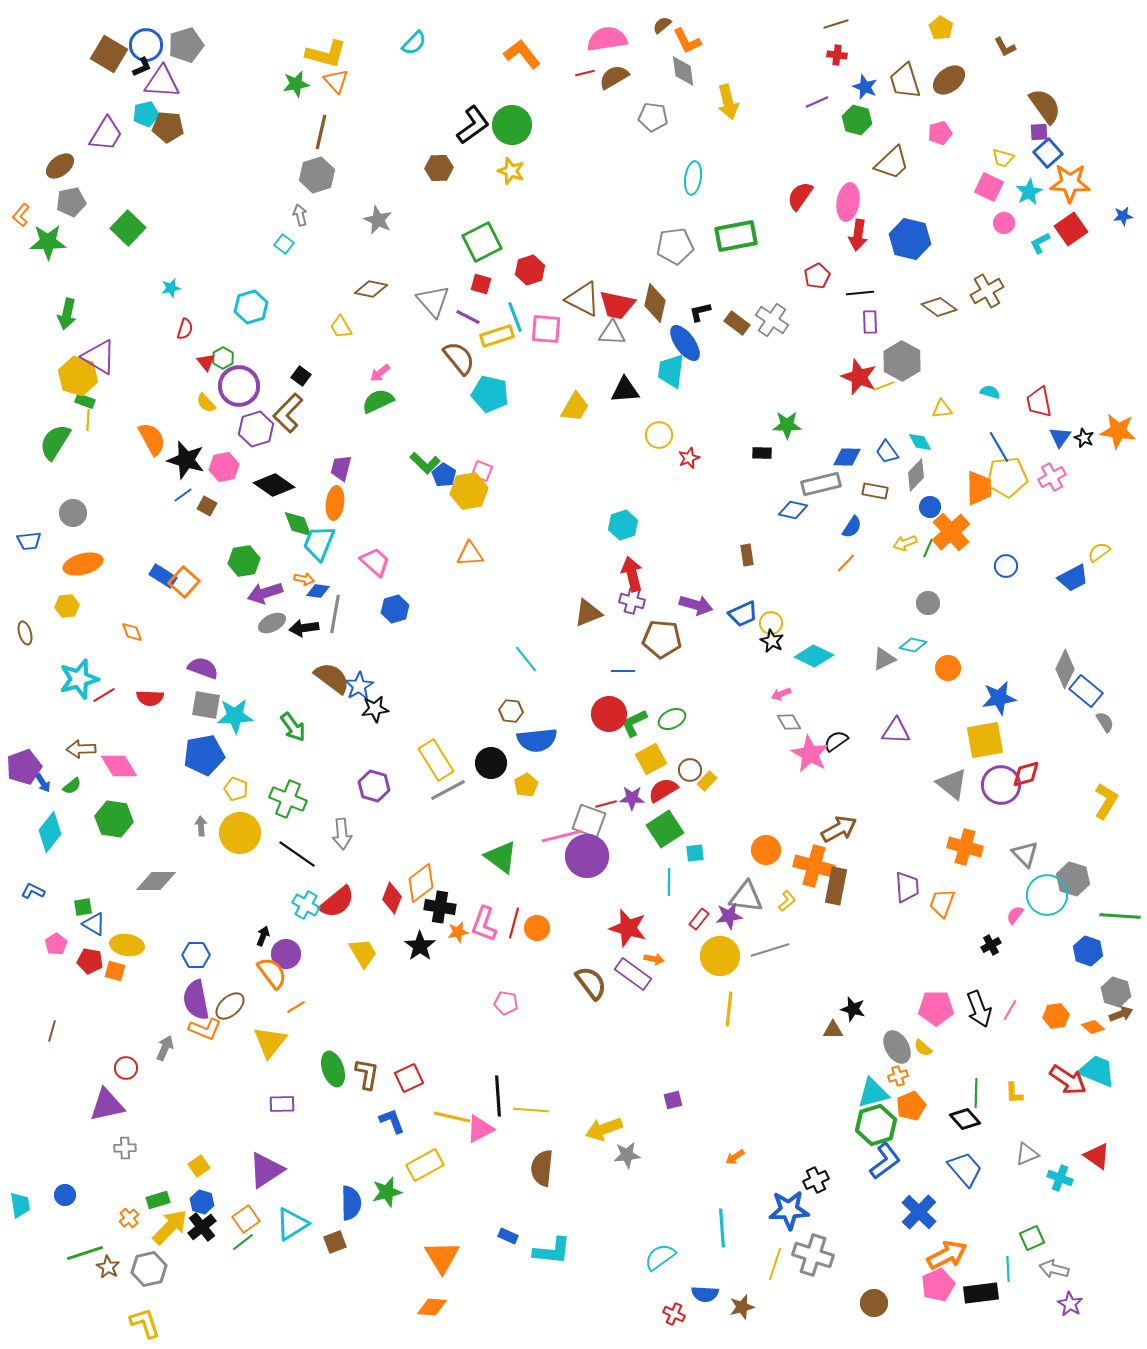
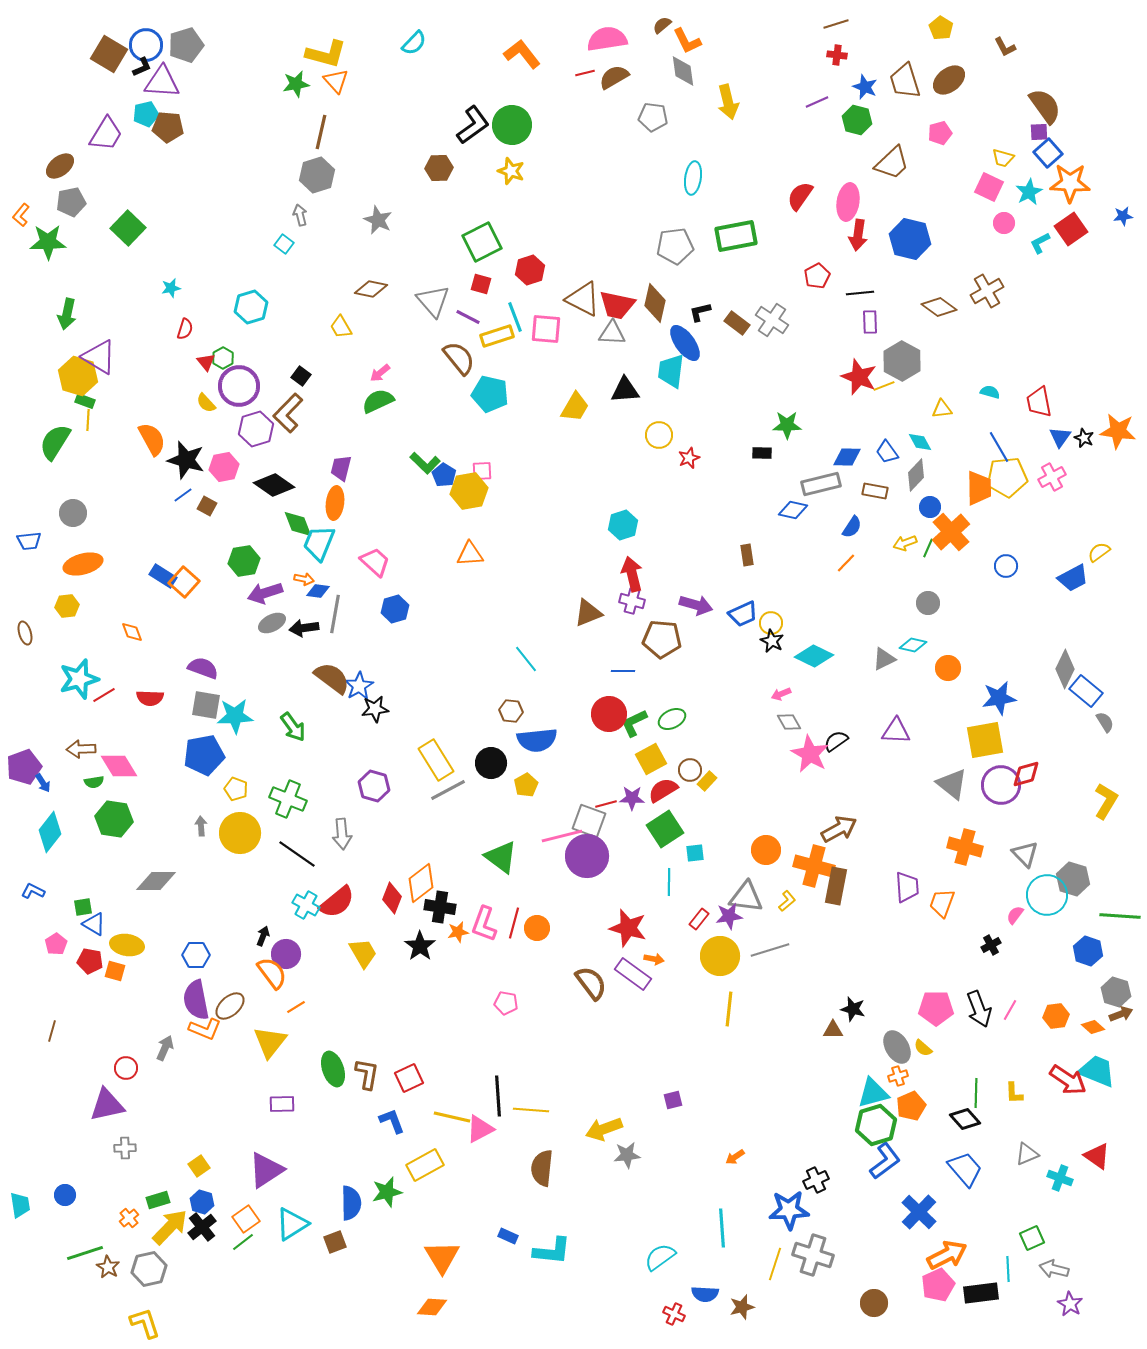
pink square at (482, 471): rotated 25 degrees counterclockwise
green semicircle at (72, 786): moved 22 px right, 4 px up; rotated 30 degrees clockwise
